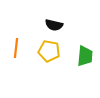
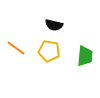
orange line: rotated 60 degrees counterclockwise
